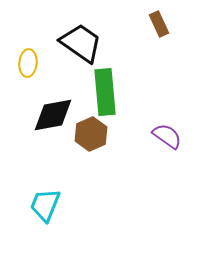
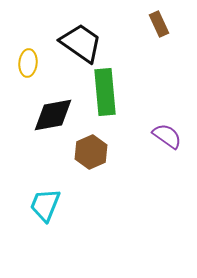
brown hexagon: moved 18 px down
